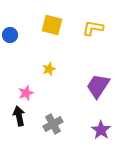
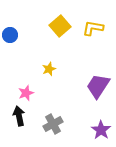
yellow square: moved 8 px right, 1 px down; rotated 35 degrees clockwise
